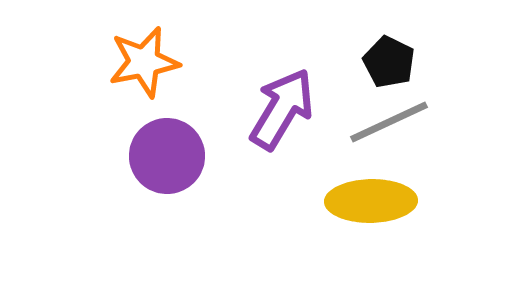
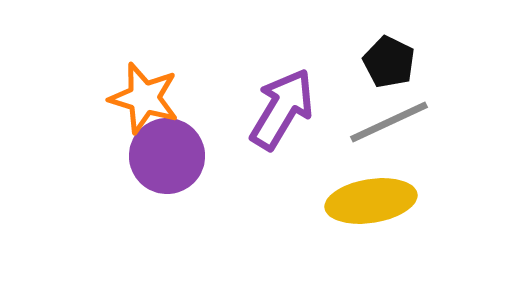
orange star: moved 36 px down; rotated 28 degrees clockwise
yellow ellipse: rotated 8 degrees counterclockwise
